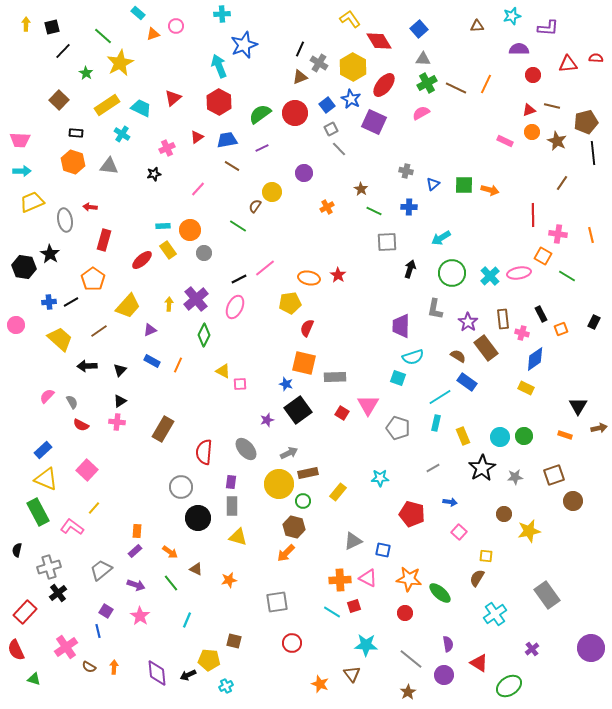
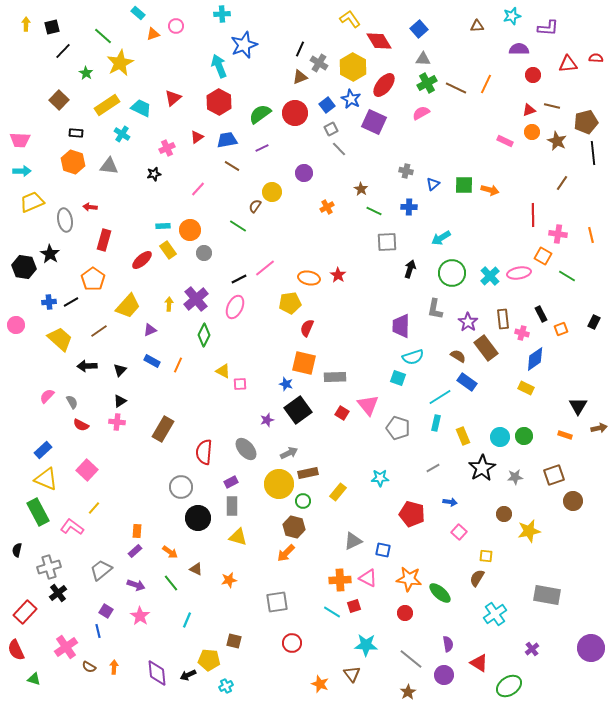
pink triangle at (368, 405): rotated 10 degrees counterclockwise
purple rectangle at (231, 482): rotated 56 degrees clockwise
gray rectangle at (547, 595): rotated 44 degrees counterclockwise
